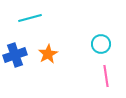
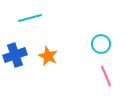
orange star: moved 2 px down; rotated 18 degrees counterclockwise
pink line: rotated 15 degrees counterclockwise
